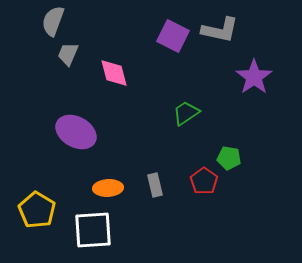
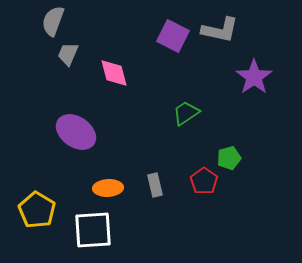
purple ellipse: rotated 6 degrees clockwise
green pentagon: rotated 25 degrees counterclockwise
